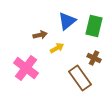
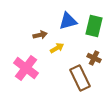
blue triangle: moved 1 px right; rotated 24 degrees clockwise
brown rectangle: rotated 10 degrees clockwise
